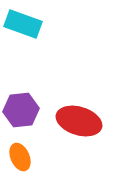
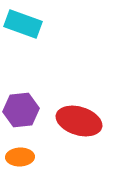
orange ellipse: rotated 68 degrees counterclockwise
